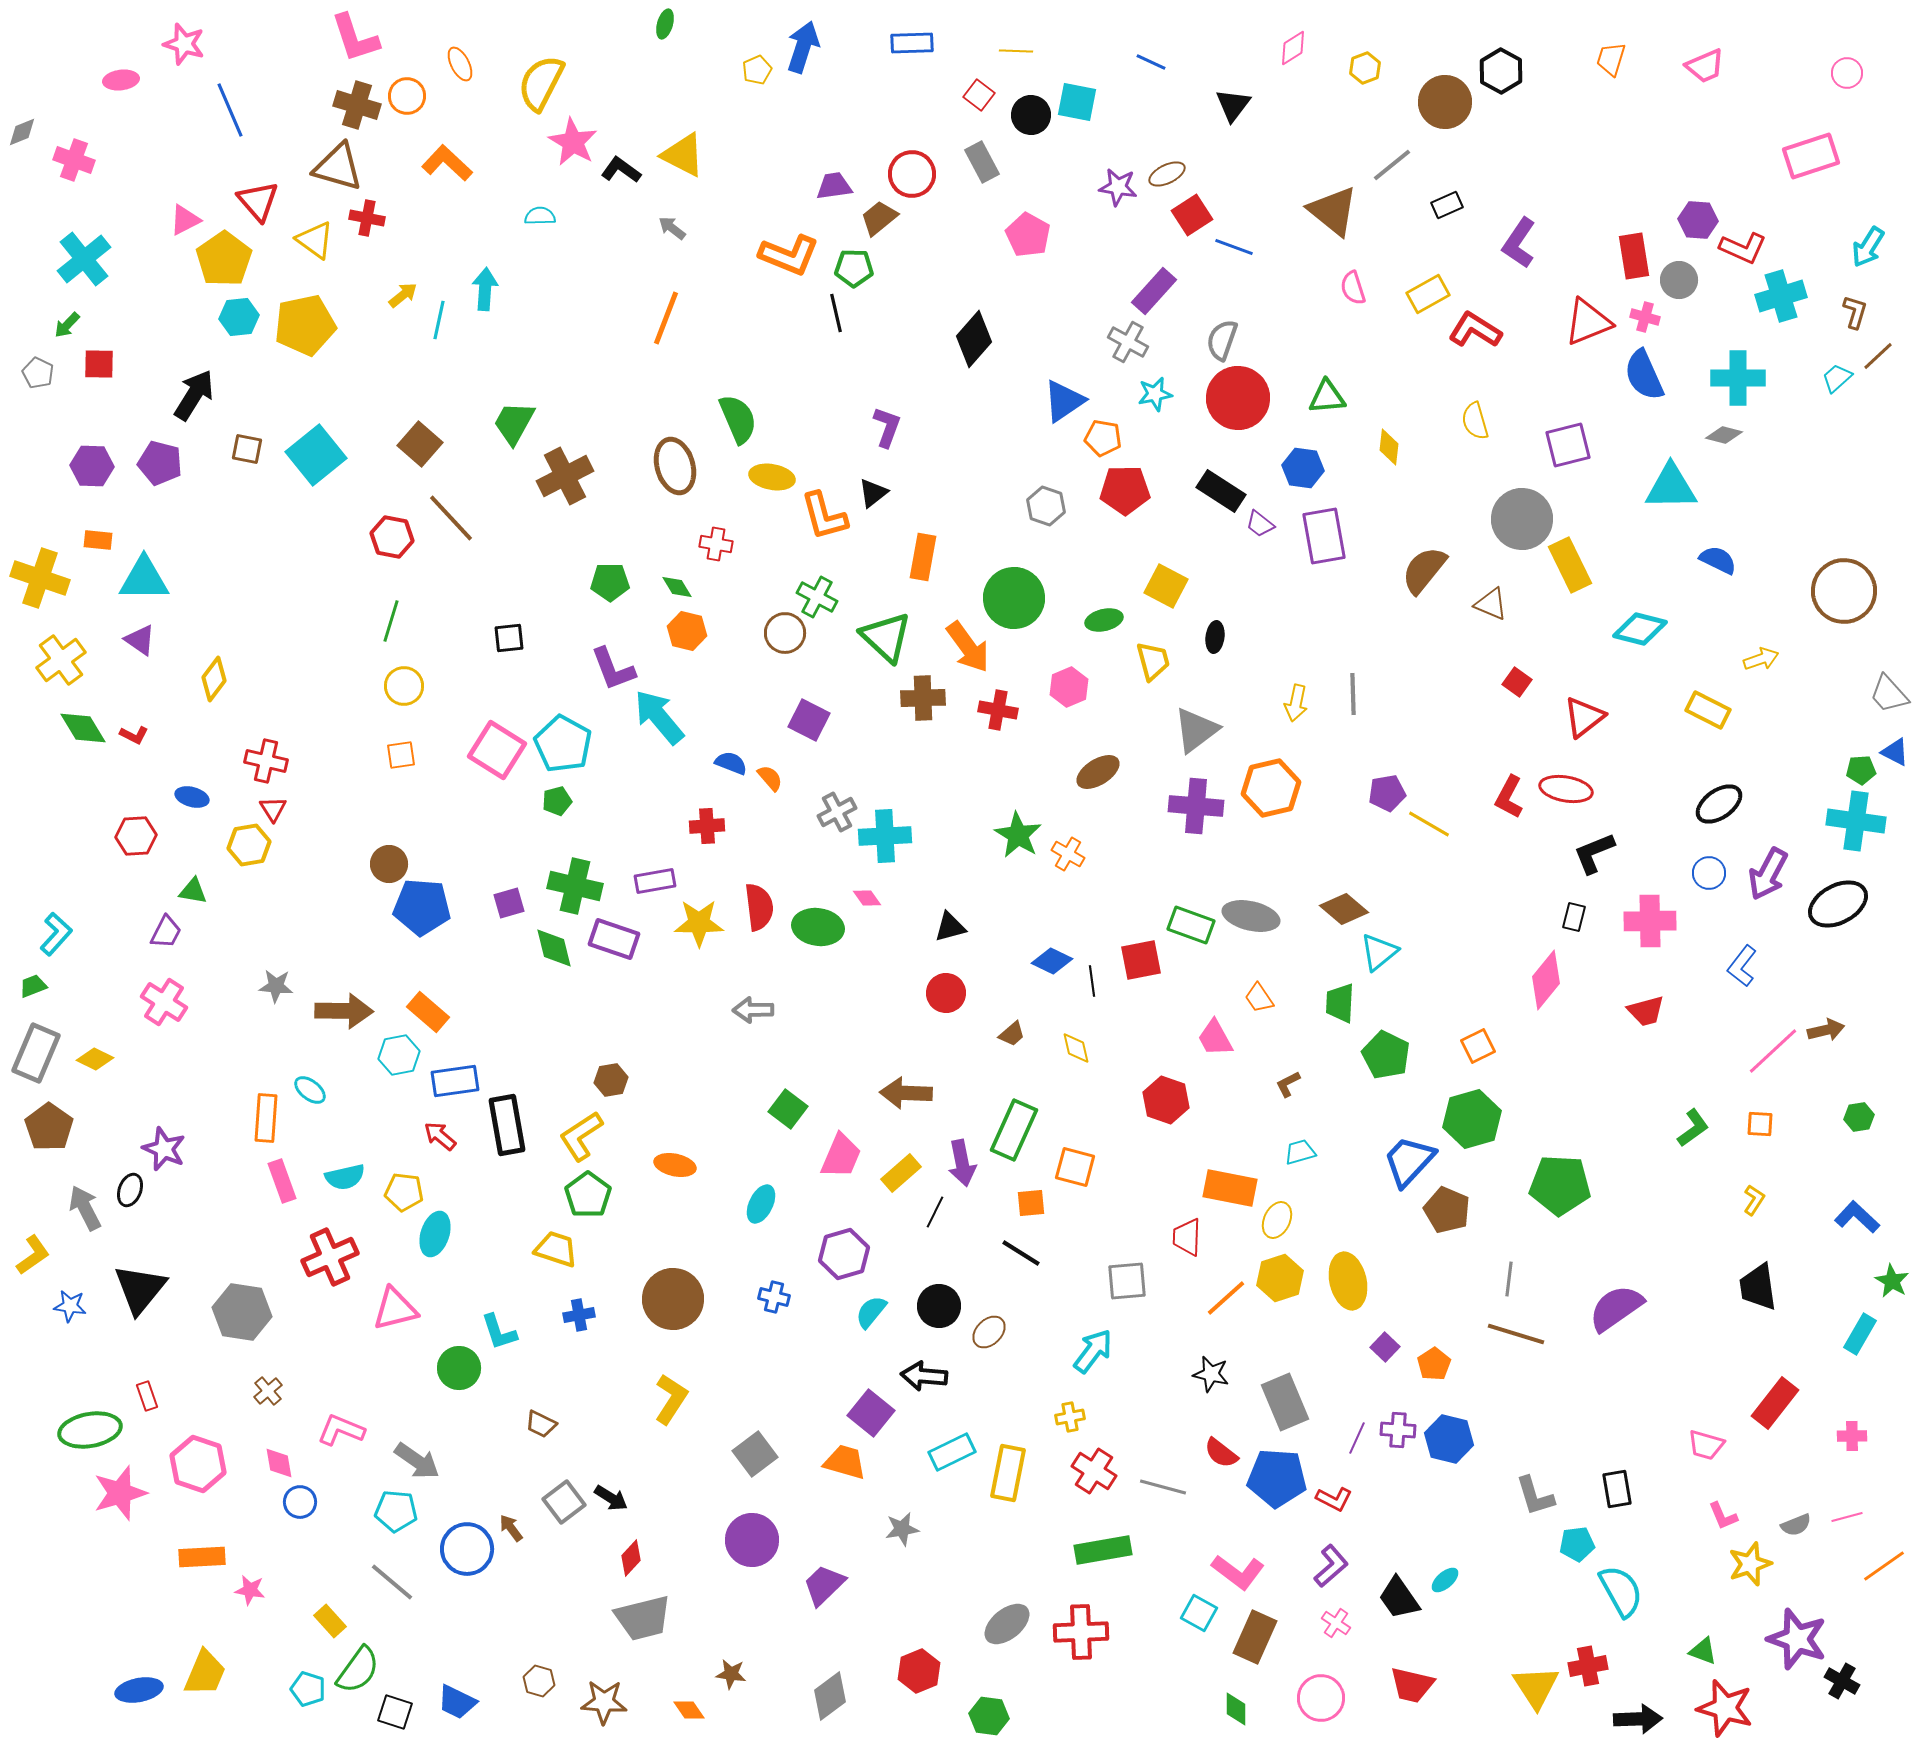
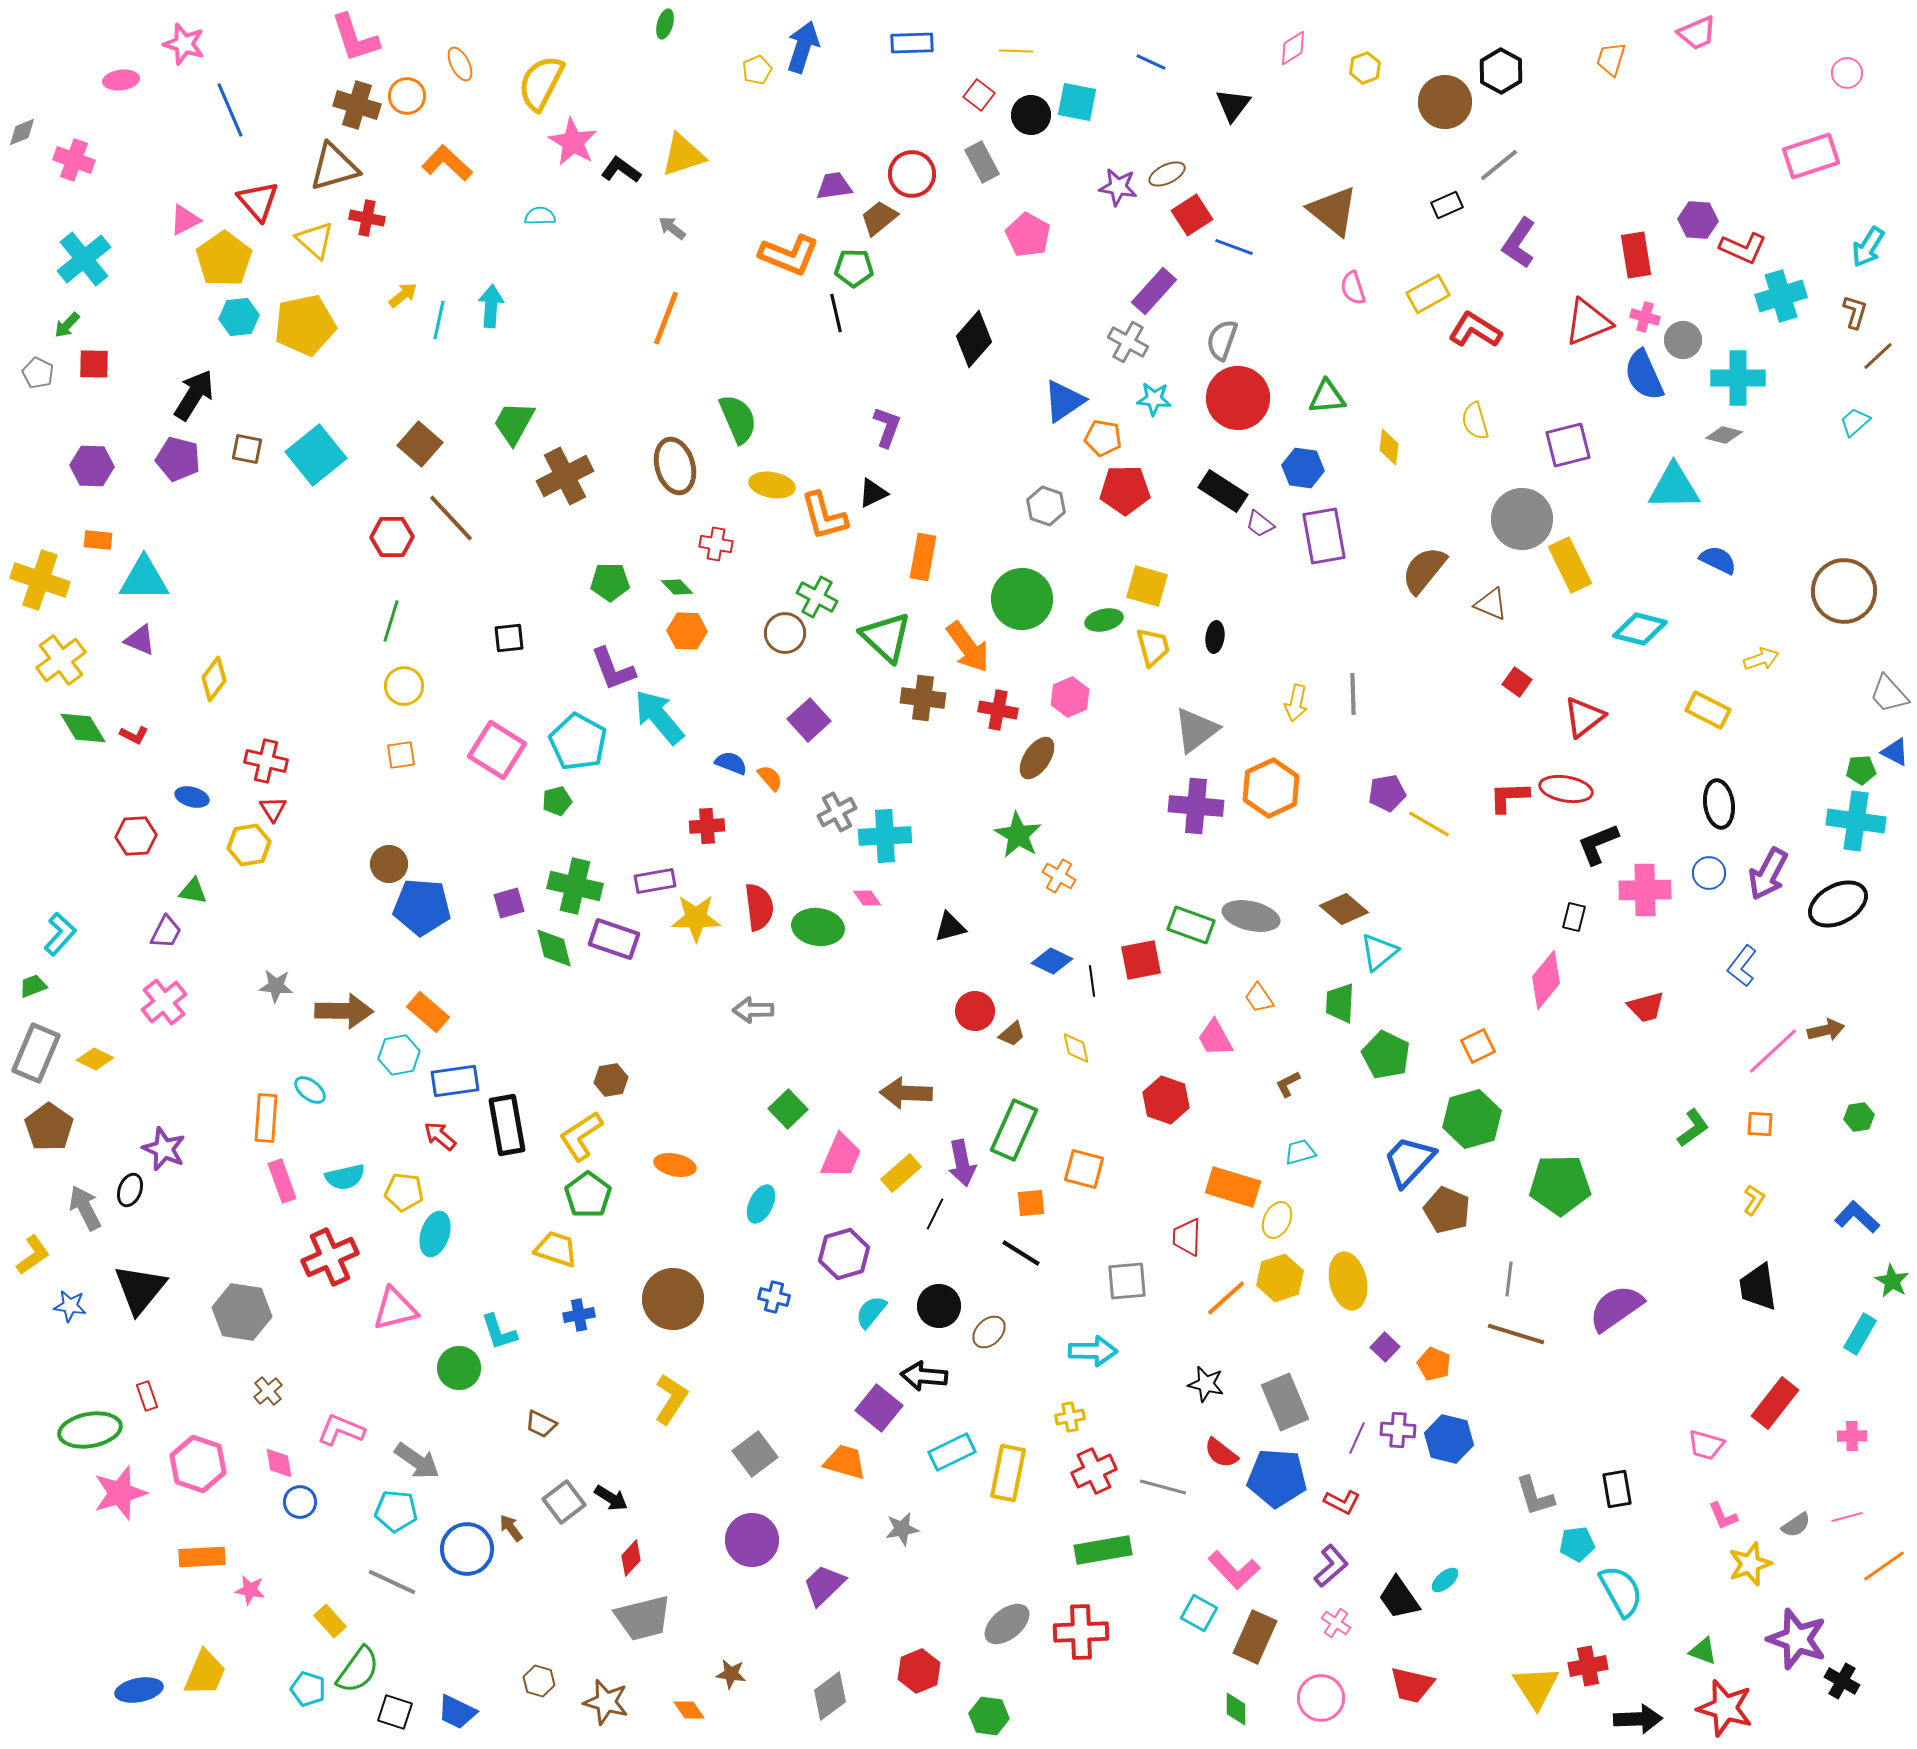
pink trapezoid at (1705, 66): moved 8 px left, 33 px up
yellow triangle at (683, 155): rotated 45 degrees counterclockwise
gray line at (1392, 165): moved 107 px right
brown triangle at (338, 167): moved 4 px left; rotated 32 degrees counterclockwise
yellow triangle at (315, 240): rotated 6 degrees clockwise
red rectangle at (1634, 256): moved 2 px right, 1 px up
gray circle at (1679, 280): moved 4 px right, 60 px down
cyan arrow at (485, 289): moved 6 px right, 17 px down
red square at (99, 364): moved 5 px left
cyan trapezoid at (1837, 378): moved 18 px right, 44 px down
cyan star at (1155, 394): moved 1 px left, 5 px down; rotated 16 degrees clockwise
purple pentagon at (160, 463): moved 18 px right, 4 px up
yellow ellipse at (772, 477): moved 8 px down
cyan triangle at (1671, 487): moved 3 px right
black rectangle at (1221, 491): moved 2 px right
black triangle at (873, 493): rotated 12 degrees clockwise
red hexagon at (392, 537): rotated 12 degrees counterclockwise
yellow cross at (40, 578): moved 2 px down
yellow square at (1166, 586): moved 19 px left; rotated 12 degrees counterclockwise
green diamond at (677, 587): rotated 12 degrees counterclockwise
green circle at (1014, 598): moved 8 px right, 1 px down
orange hexagon at (687, 631): rotated 12 degrees counterclockwise
purple triangle at (140, 640): rotated 12 degrees counterclockwise
yellow trapezoid at (1153, 661): moved 14 px up
pink hexagon at (1069, 687): moved 1 px right, 10 px down
brown cross at (923, 698): rotated 9 degrees clockwise
purple square at (809, 720): rotated 21 degrees clockwise
cyan pentagon at (563, 744): moved 15 px right, 2 px up
brown ellipse at (1098, 772): moved 61 px left, 14 px up; rotated 24 degrees counterclockwise
orange hexagon at (1271, 788): rotated 12 degrees counterclockwise
red L-shape at (1509, 797): rotated 60 degrees clockwise
black ellipse at (1719, 804): rotated 63 degrees counterclockwise
black L-shape at (1594, 853): moved 4 px right, 9 px up
orange cross at (1068, 854): moved 9 px left, 22 px down
pink cross at (1650, 921): moved 5 px left, 31 px up
yellow star at (699, 923): moved 3 px left, 5 px up
cyan L-shape at (56, 934): moved 4 px right
red circle at (946, 993): moved 29 px right, 18 px down
pink cross at (164, 1002): rotated 18 degrees clockwise
red trapezoid at (1646, 1011): moved 4 px up
green square at (788, 1109): rotated 9 degrees clockwise
orange square at (1075, 1167): moved 9 px right, 2 px down
green pentagon at (1560, 1185): rotated 4 degrees counterclockwise
orange rectangle at (1230, 1188): moved 3 px right, 1 px up; rotated 6 degrees clockwise
black line at (935, 1212): moved 2 px down
cyan arrow at (1093, 1351): rotated 54 degrees clockwise
orange pentagon at (1434, 1364): rotated 16 degrees counterclockwise
black star at (1211, 1374): moved 5 px left, 10 px down
purple square at (871, 1413): moved 8 px right, 5 px up
red cross at (1094, 1471): rotated 33 degrees clockwise
red L-shape at (1334, 1499): moved 8 px right, 3 px down
gray semicircle at (1796, 1525): rotated 12 degrees counterclockwise
pink L-shape at (1238, 1572): moved 4 px left, 2 px up; rotated 10 degrees clockwise
gray line at (392, 1582): rotated 15 degrees counterclockwise
blue trapezoid at (457, 1702): moved 10 px down
brown star at (604, 1702): moved 2 px right; rotated 12 degrees clockwise
